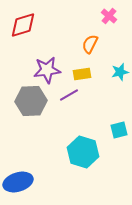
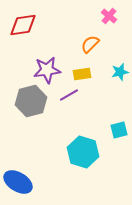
red diamond: rotated 8 degrees clockwise
orange semicircle: rotated 18 degrees clockwise
gray hexagon: rotated 12 degrees counterclockwise
blue ellipse: rotated 48 degrees clockwise
